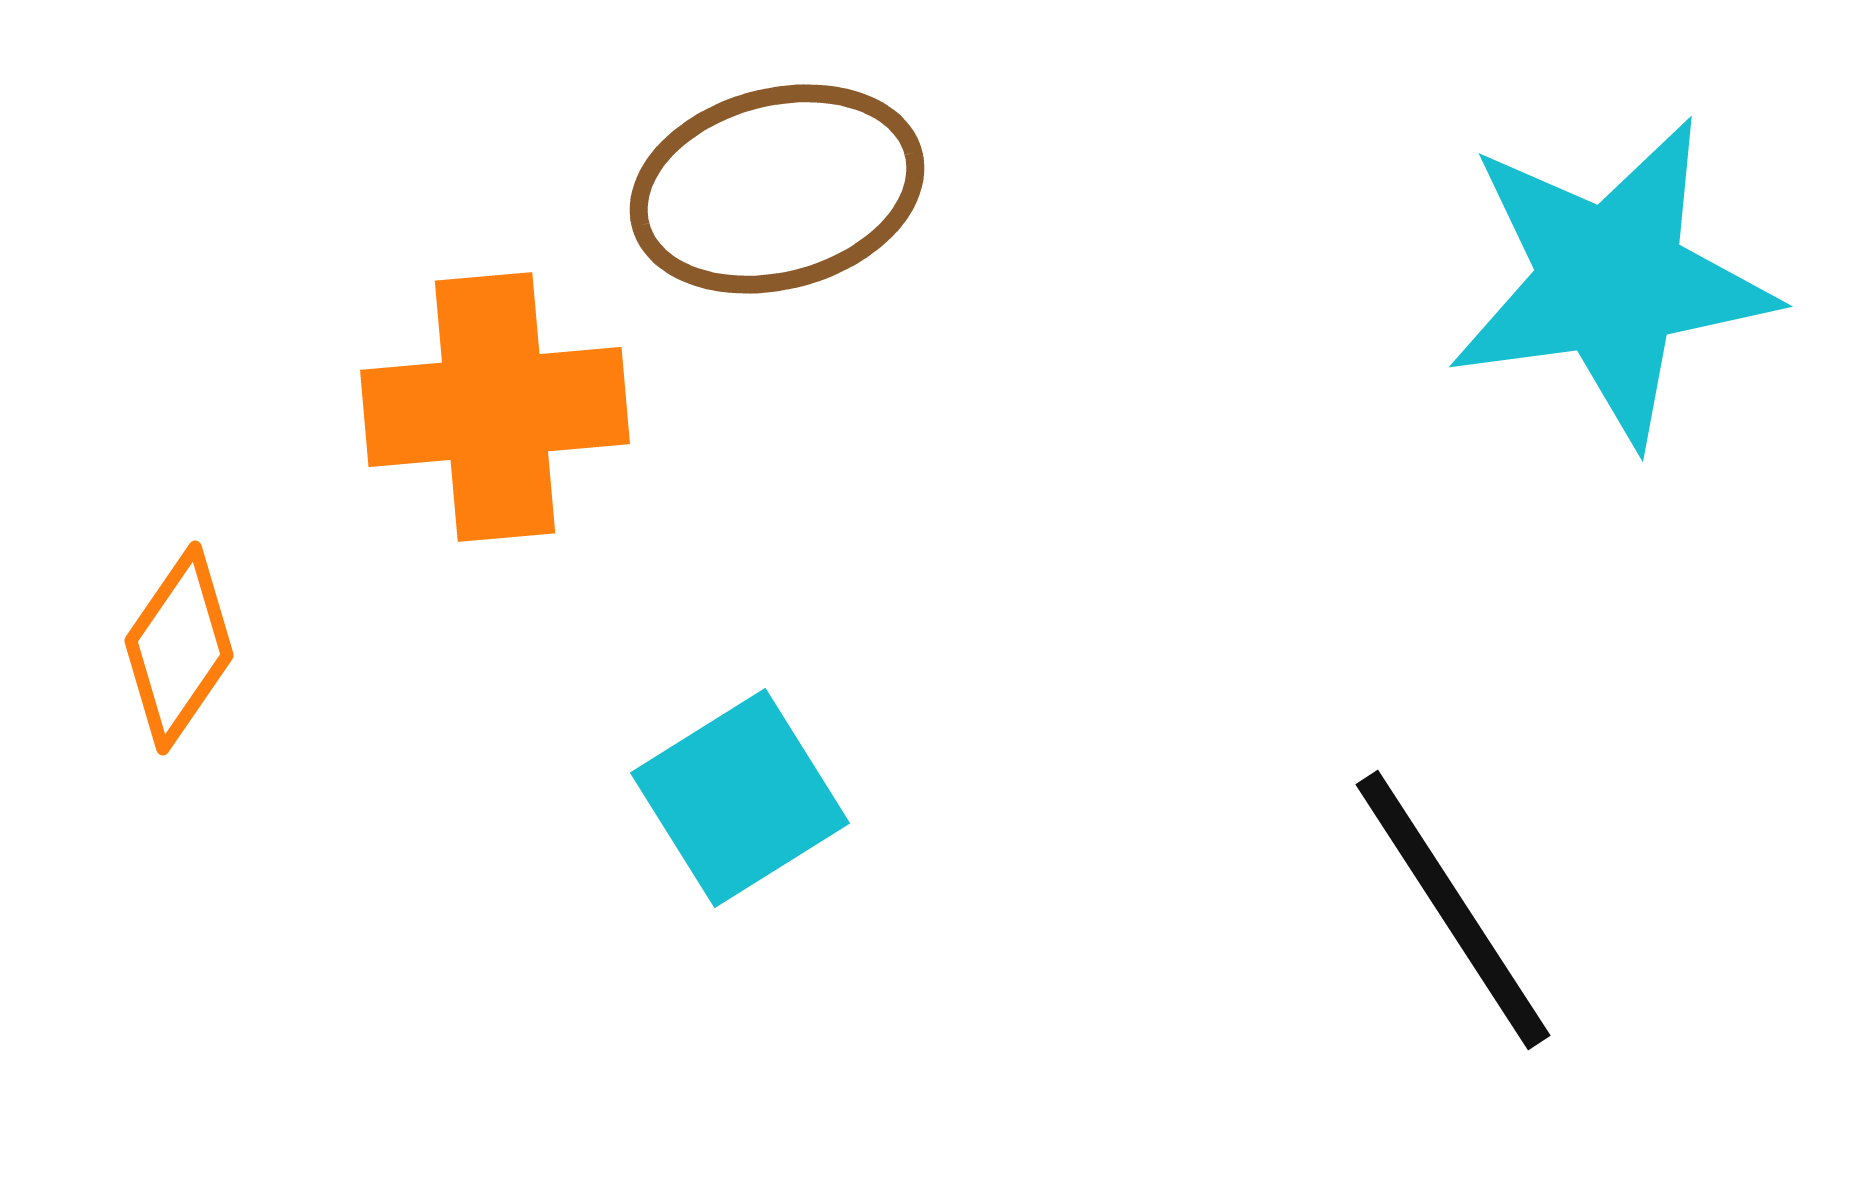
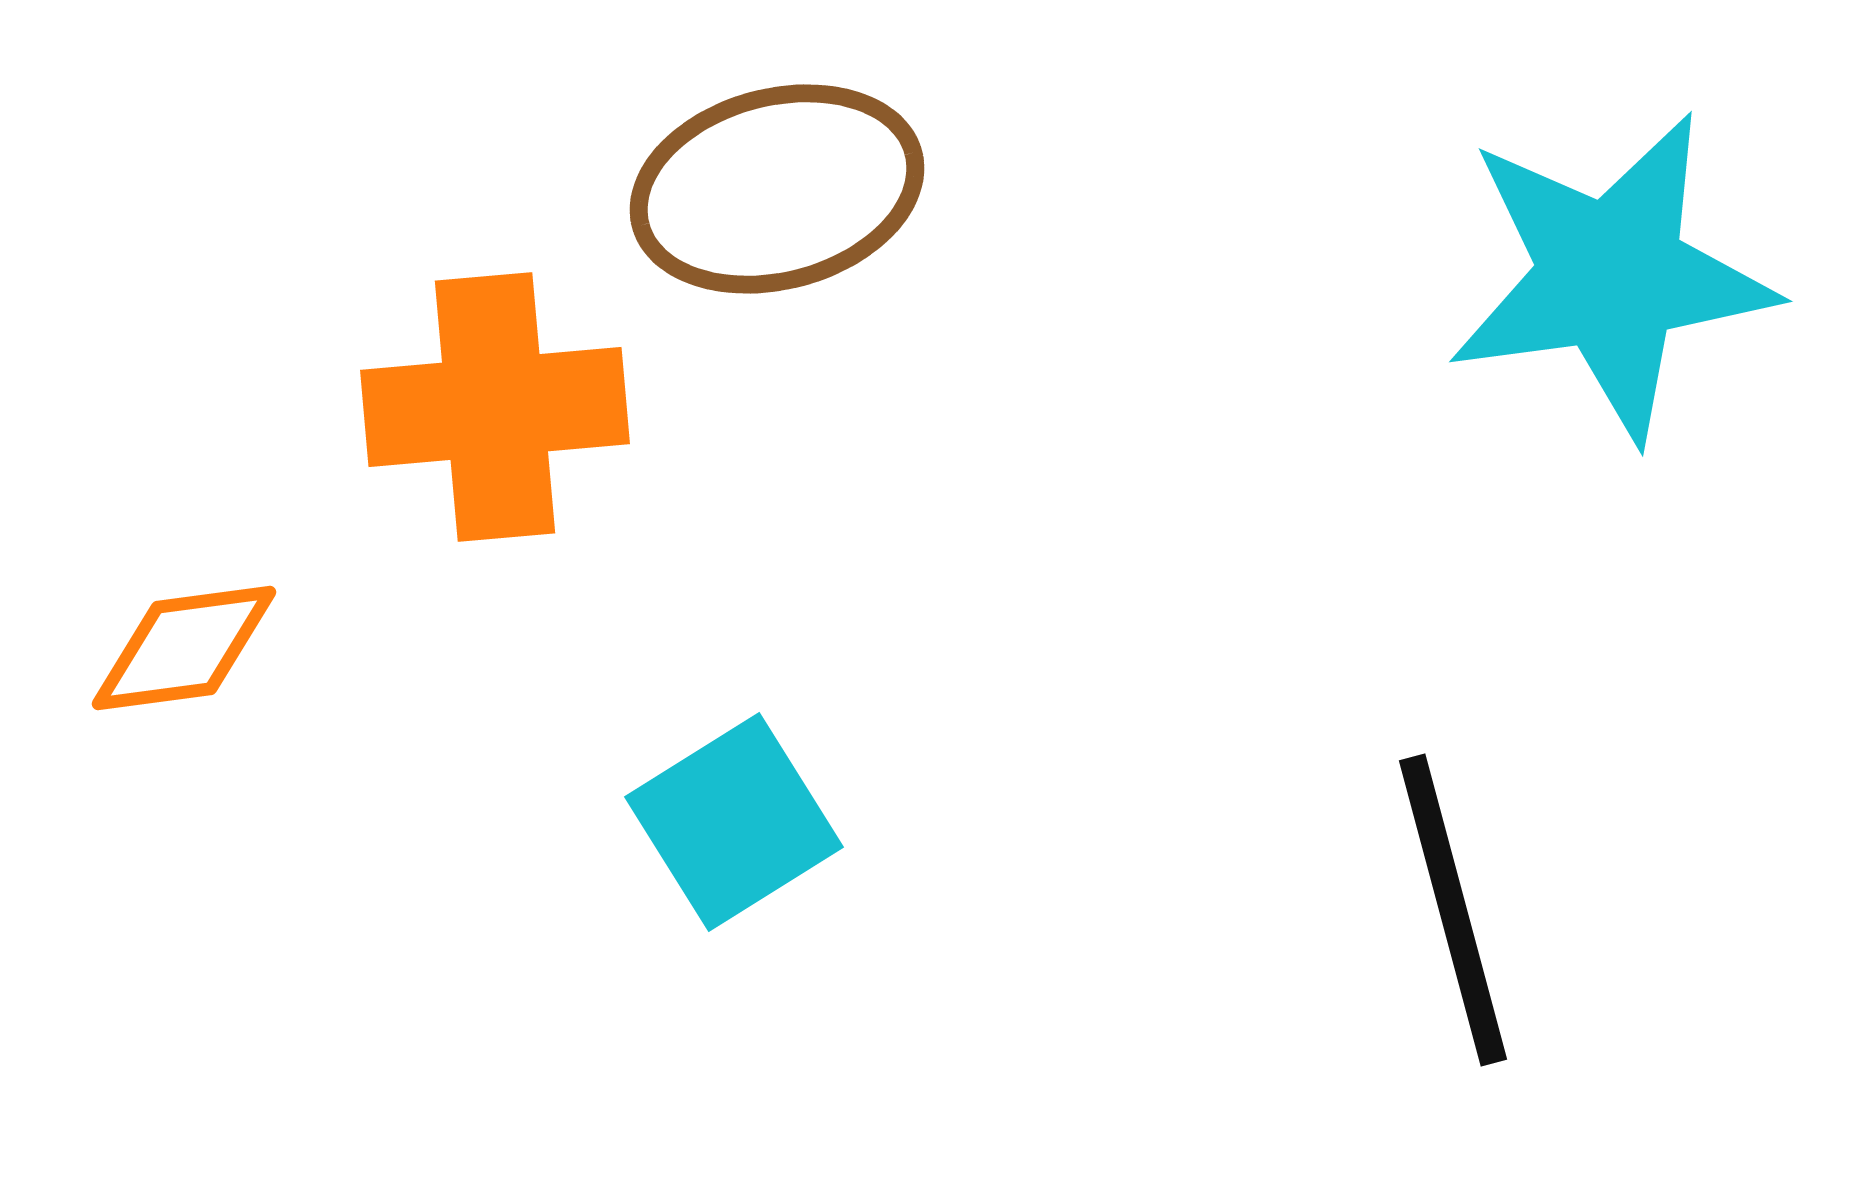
cyan star: moved 5 px up
orange diamond: moved 5 px right; rotated 48 degrees clockwise
cyan square: moved 6 px left, 24 px down
black line: rotated 18 degrees clockwise
